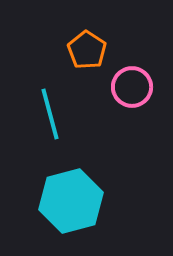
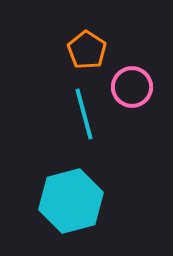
cyan line: moved 34 px right
